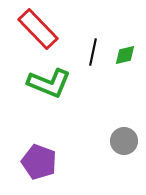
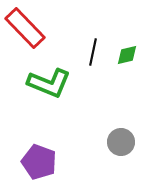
red rectangle: moved 13 px left, 1 px up
green diamond: moved 2 px right
gray circle: moved 3 px left, 1 px down
